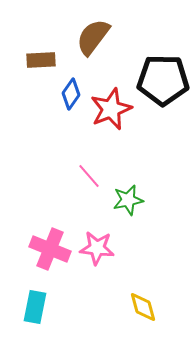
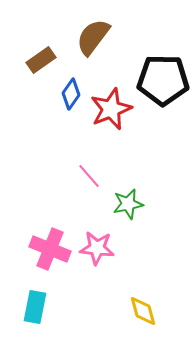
brown rectangle: rotated 32 degrees counterclockwise
green star: moved 4 px down
yellow diamond: moved 4 px down
